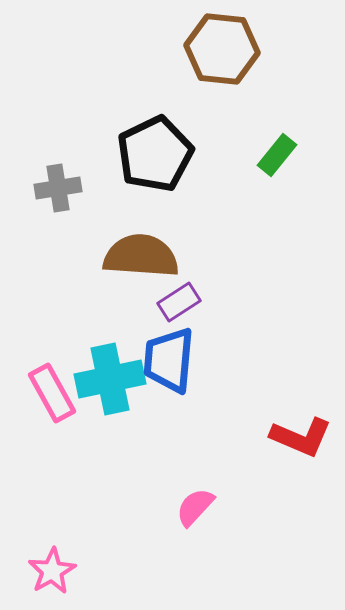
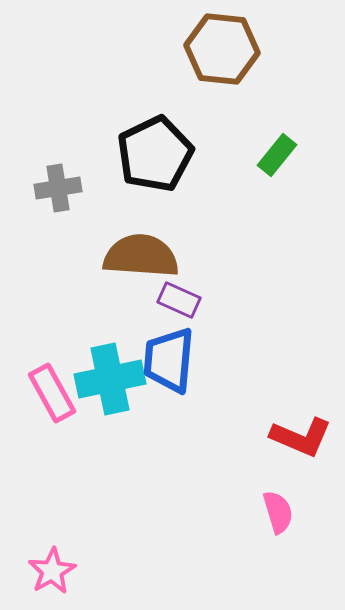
purple rectangle: moved 2 px up; rotated 57 degrees clockwise
pink semicircle: moved 83 px right, 5 px down; rotated 120 degrees clockwise
